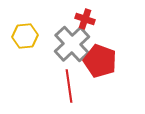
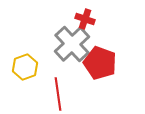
yellow hexagon: moved 31 px down; rotated 15 degrees counterclockwise
red pentagon: moved 2 px down
red line: moved 11 px left, 8 px down
